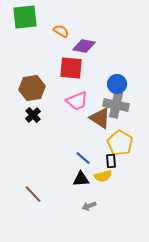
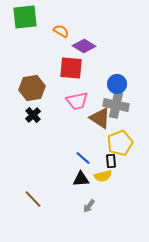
purple diamond: rotated 20 degrees clockwise
pink trapezoid: rotated 10 degrees clockwise
yellow pentagon: rotated 20 degrees clockwise
brown line: moved 5 px down
gray arrow: rotated 32 degrees counterclockwise
